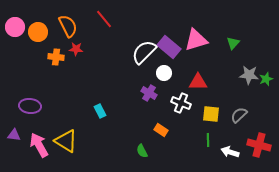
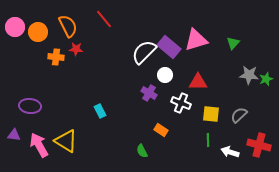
white circle: moved 1 px right, 2 px down
